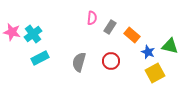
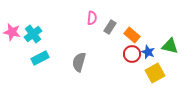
red circle: moved 21 px right, 7 px up
